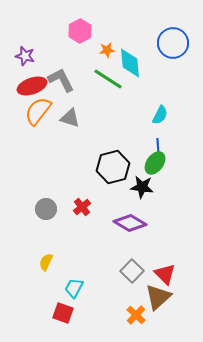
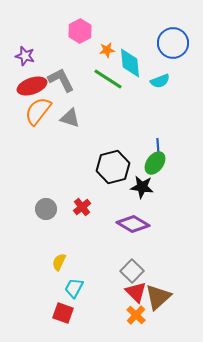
cyan semicircle: moved 34 px up; rotated 42 degrees clockwise
purple diamond: moved 3 px right, 1 px down
yellow semicircle: moved 13 px right
red triangle: moved 29 px left, 18 px down
